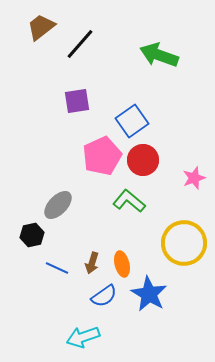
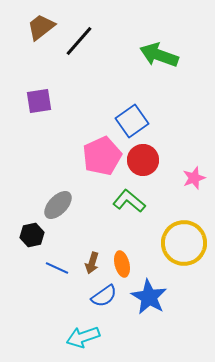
black line: moved 1 px left, 3 px up
purple square: moved 38 px left
blue star: moved 3 px down
